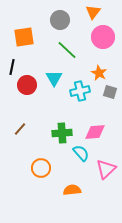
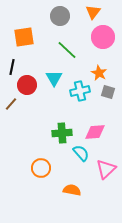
gray circle: moved 4 px up
gray square: moved 2 px left
brown line: moved 9 px left, 25 px up
orange semicircle: rotated 18 degrees clockwise
